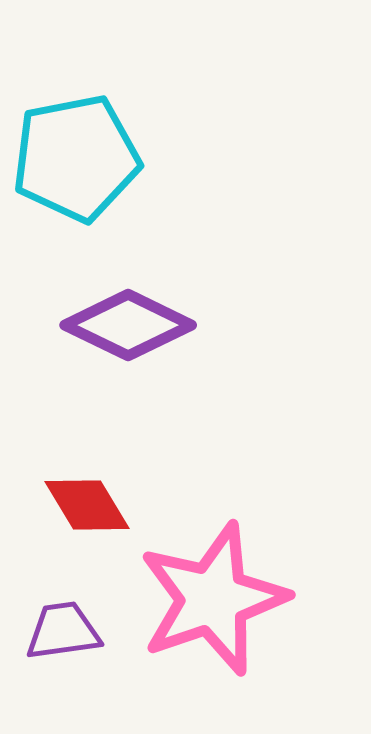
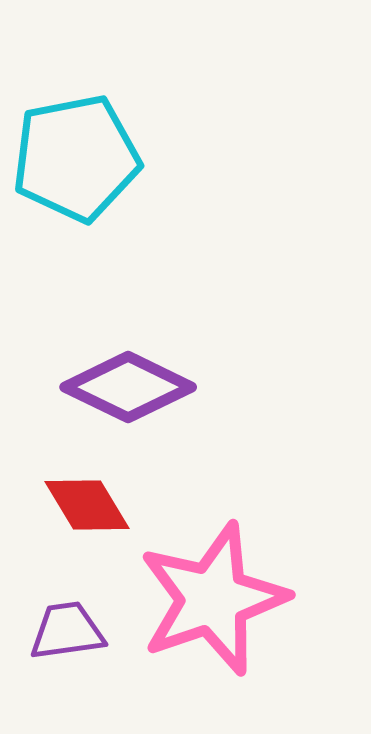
purple diamond: moved 62 px down
purple trapezoid: moved 4 px right
